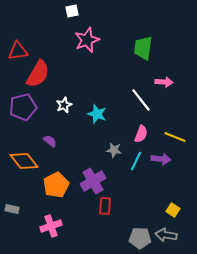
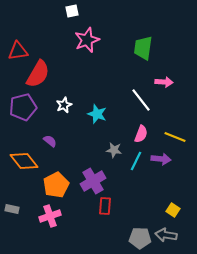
pink cross: moved 1 px left, 10 px up
